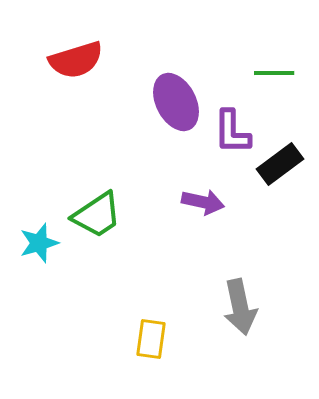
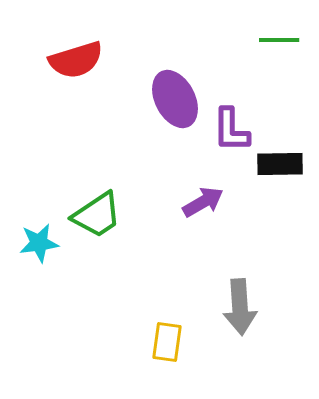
green line: moved 5 px right, 33 px up
purple ellipse: moved 1 px left, 3 px up
purple L-shape: moved 1 px left, 2 px up
black rectangle: rotated 36 degrees clockwise
purple arrow: rotated 42 degrees counterclockwise
cyan star: rotated 9 degrees clockwise
gray arrow: rotated 8 degrees clockwise
yellow rectangle: moved 16 px right, 3 px down
